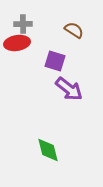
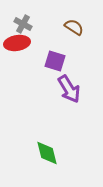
gray cross: rotated 30 degrees clockwise
brown semicircle: moved 3 px up
purple arrow: rotated 20 degrees clockwise
green diamond: moved 1 px left, 3 px down
